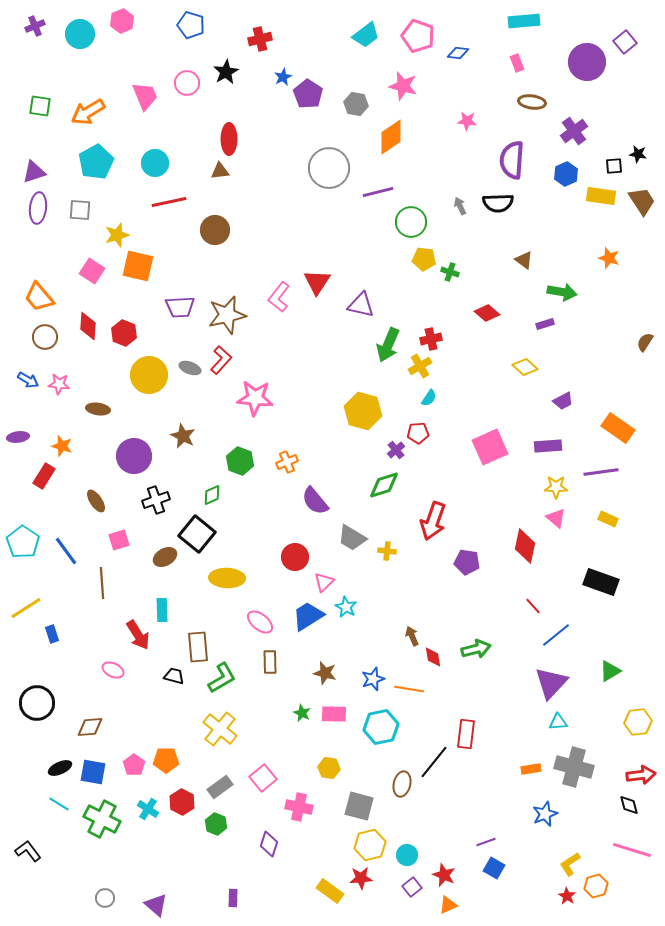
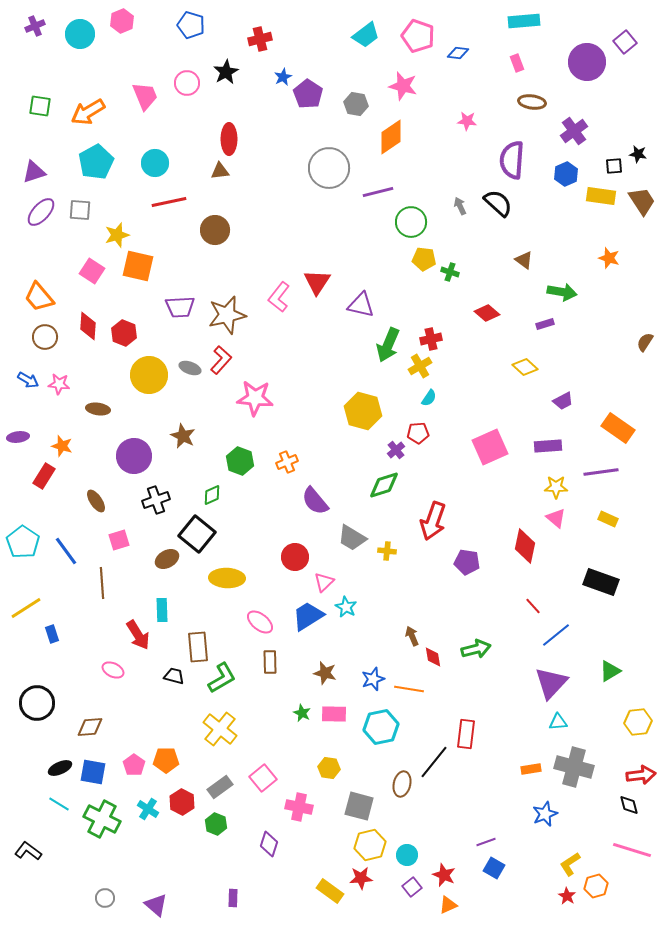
black semicircle at (498, 203): rotated 136 degrees counterclockwise
purple ellipse at (38, 208): moved 3 px right, 4 px down; rotated 36 degrees clockwise
brown ellipse at (165, 557): moved 2 px right, 2 px down
black L-shape at (28, 851): rotated 16 degrees counterclockwise
